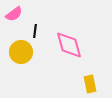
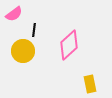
black line: moved 1 px left, 1 px up
pink diamond: rotated 64 degrees clockwise
yellow circle: moved 2 px right, 1 px up
